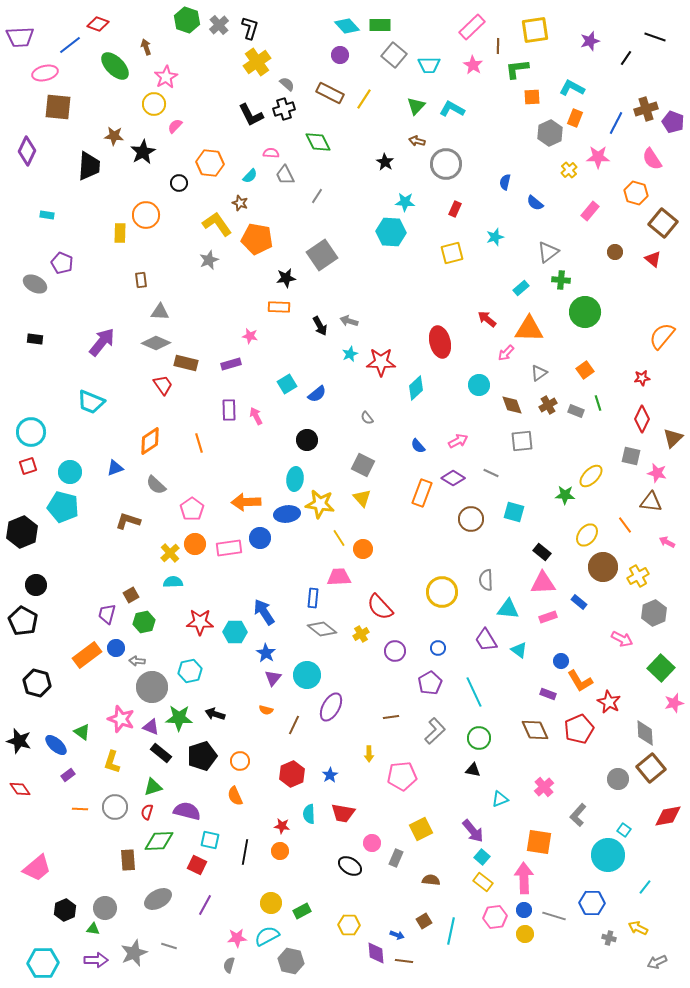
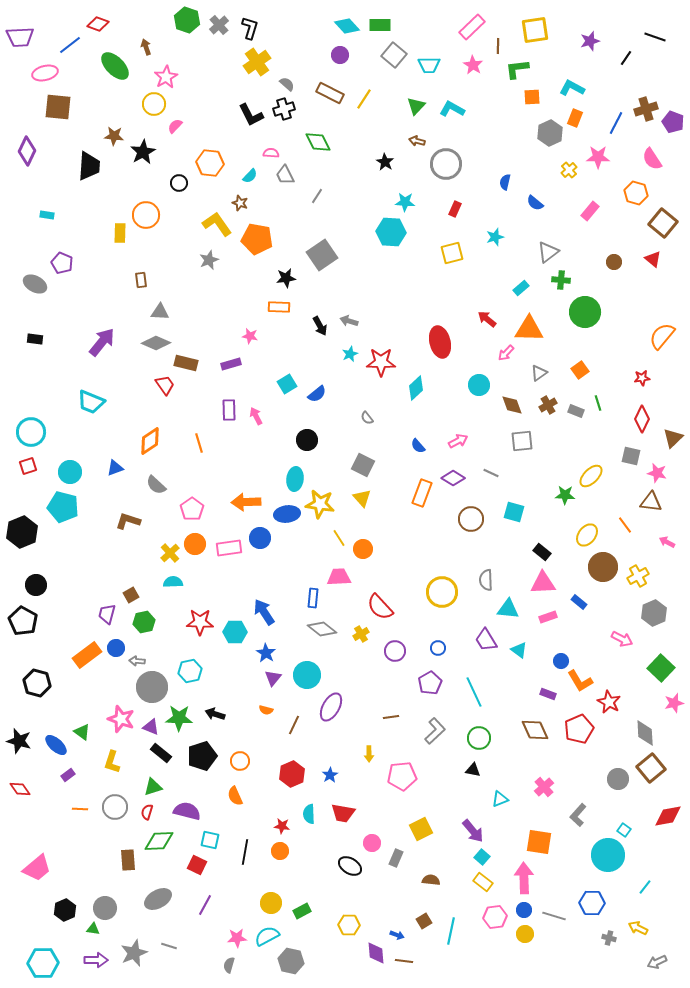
brown circle at (615, 252): moved 1 px left, 10 px down
orange square at (585, 370): moved 5 px left
red trapezoid at (163, 385): moved 2 px right
